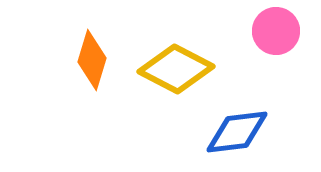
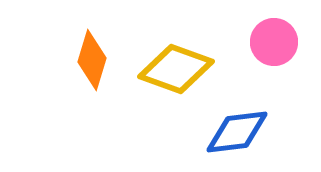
pink circle: moved 2 px left, 11 px down
yellow diamond: rotated 8 degrees counterclockwise
